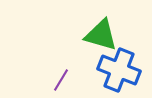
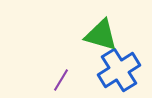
blue cross: rotated 36 degrees clockwise
